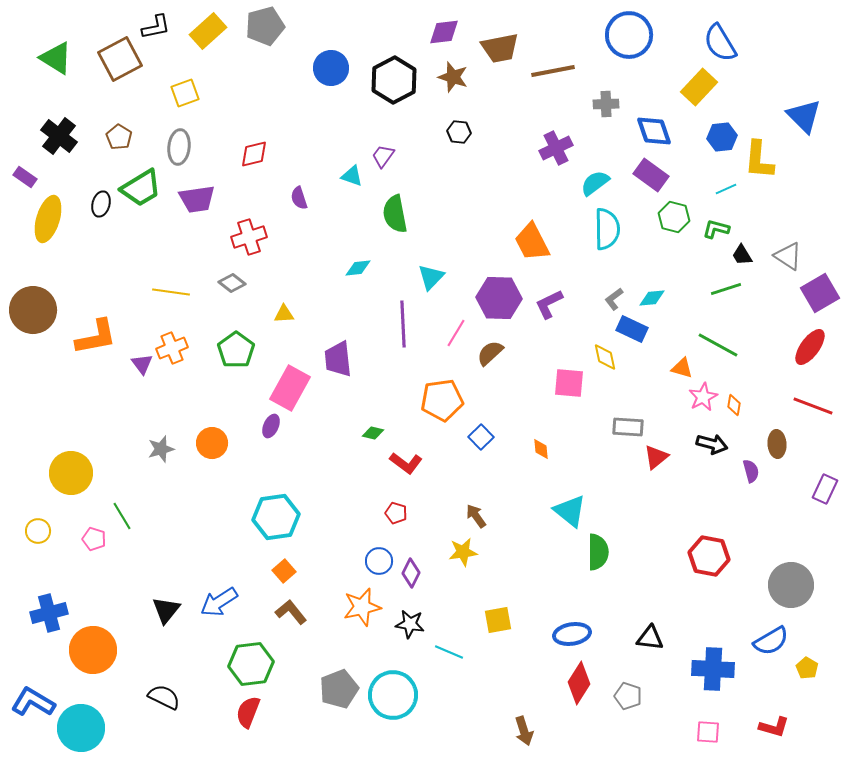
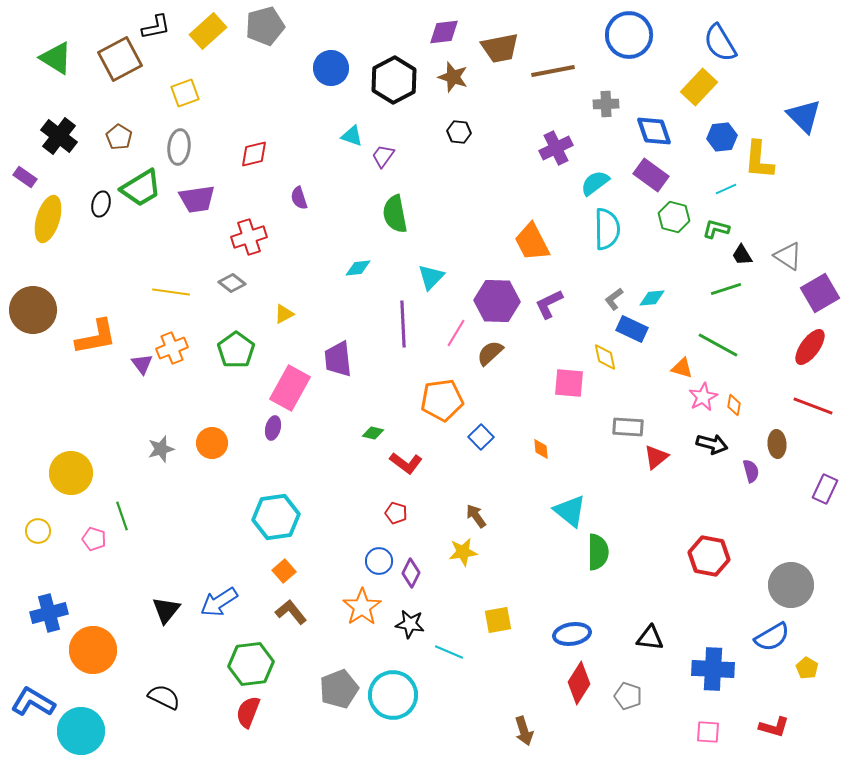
cyan triangle at (352, 176): moved 40 px up
purple hexagon at (499, 298): moved 2 px left, 3 px down
yellow triangle at (284, 314): rotated 25 degrees counterclockwise
purple ellipse at (271, 426): moved 2 px right, 2 px down; rotated 10 degrees counterclockwise
green line at (122, 516): rotated 12 degrees clockwise
orange star at (362, 607): rotated 21 degrees counterclockwise
blue semicircle at (771, 641): moved 1 px right, 4 px up
cyan circle at (81, 728): moved 3 px down
